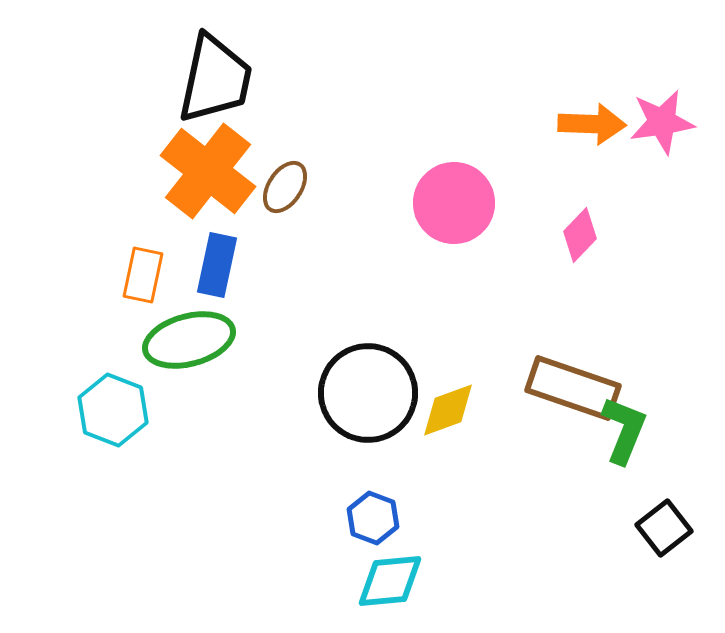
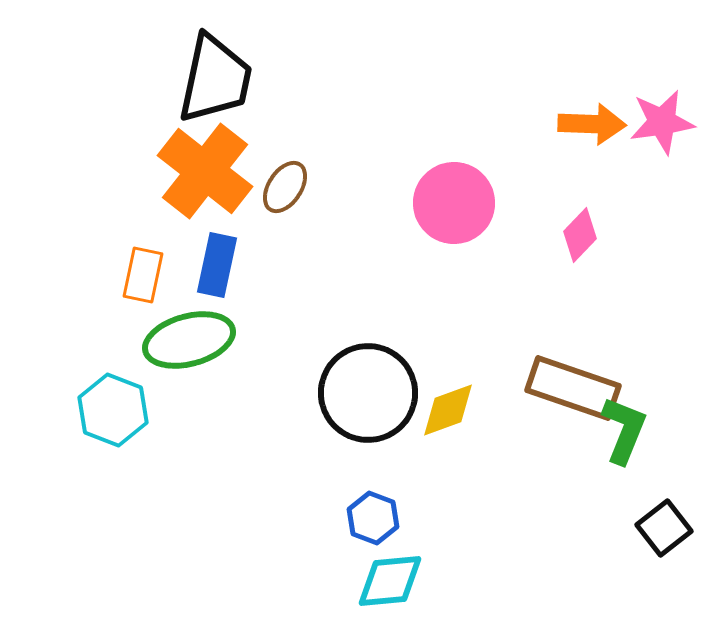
orange cross: moved 3 px left
